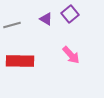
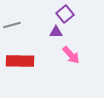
purple square: moved 5 px left
purple triangle: moved 10 px right, 13 px down; rotated 32 degrees counterclockwise
